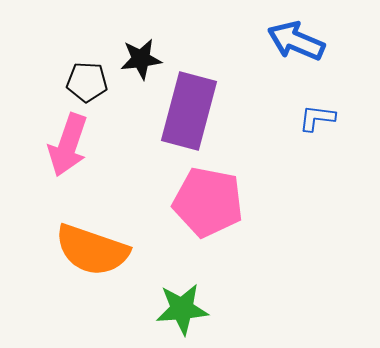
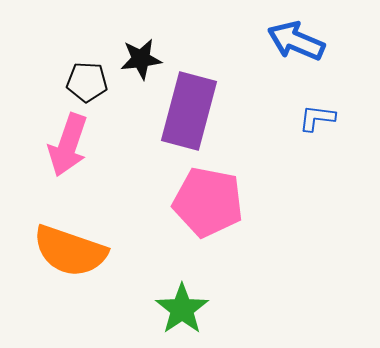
orange semicircle: moved 22 px left, 1 px down
green star: rotated 30 degrees counterclockwise
